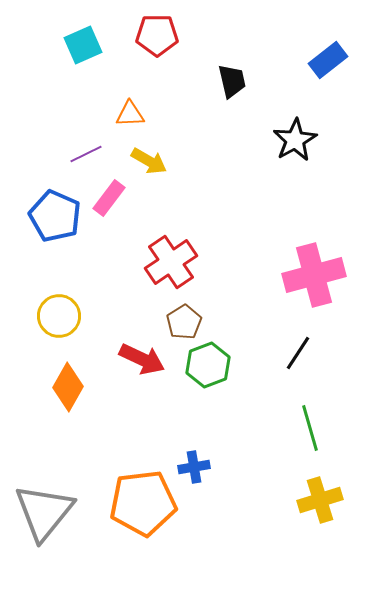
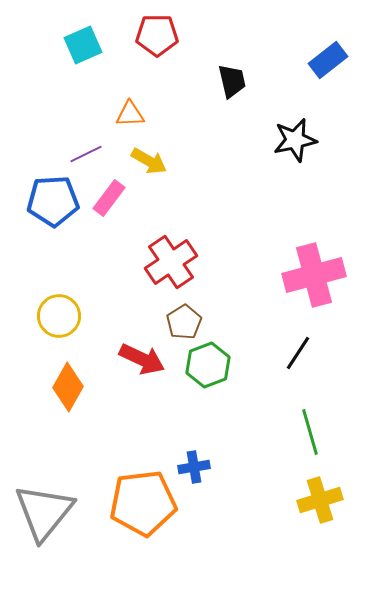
black star: rotated 18 degrees clockwise
blue pentagon: moved 2 px left, 15 px up; rotated 27 degrees counterclockwise
green line: moved 4 px down
